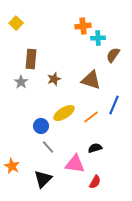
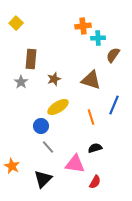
yellow ellipse: moved 6 px left, 6 px up
orange line: rotated 70 degrees counterclockwise
